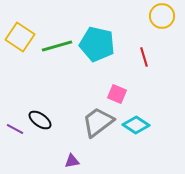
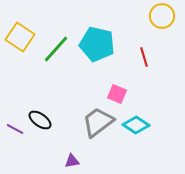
green line: moved 1 px left, 3 px down; rotated 32 degrees counterclockwise
